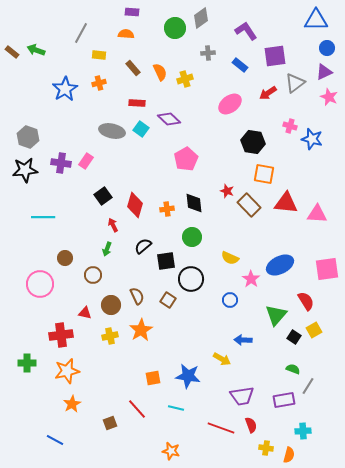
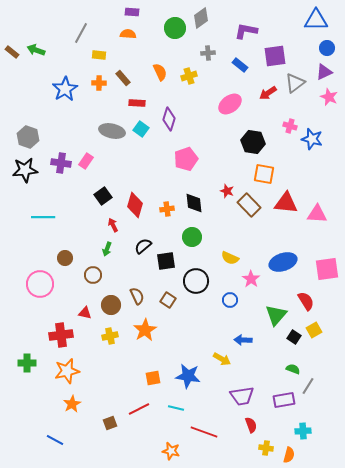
purple L-shape at (246, 31): rotated 45 degrees counterclockwise
orange semicircle at (126, 34): moved 2 px right
brown rectangle at (133, 68): moved 10 px left, 10 px down
yellow cross at (185, 79): moved 4 px right, 3 px up
orange cross at (99, 83): rotated 16 degrees clockwise
purple diamond at (169, 119): rotated 65 degrees clockwise
pink pentagon at (186, 159): rotated 10 degrees clockwise
blue ellipse at (280, 265): moved 3 px right, 3 px up; rotated 8 degrees clockwise
black circle at (191, 279): moved 5 px right, 2 px down
orange star at (141, 330): moved 4 px right
red line at (137, 409): moved 2 px right; rotated 75 degrees counterclockwise
red line at (221, 428): moved 17 px left, 4 px down
